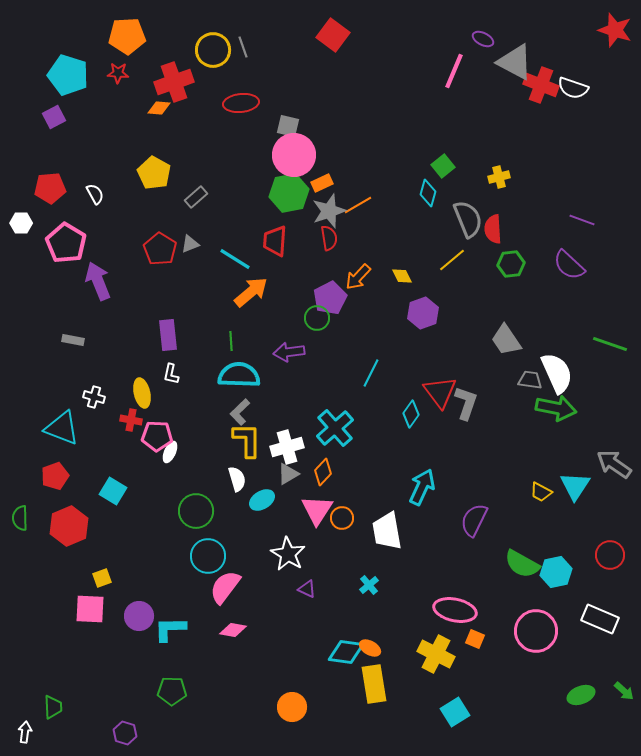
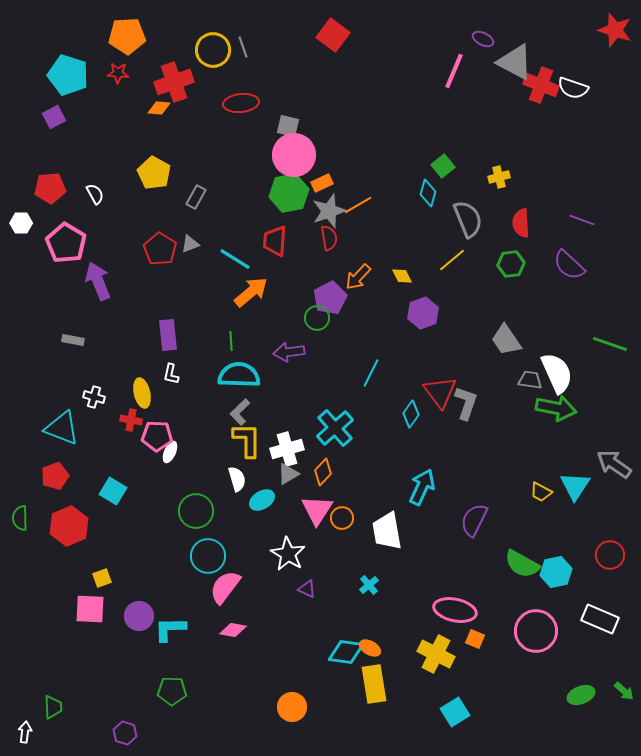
gray rectangle at (196, 197): rotated 20 degrees counterclockwise
red semicircle at (493, 229): moved 28 px right, 6 px up
white cross at (287, 447): moved 2 px down
